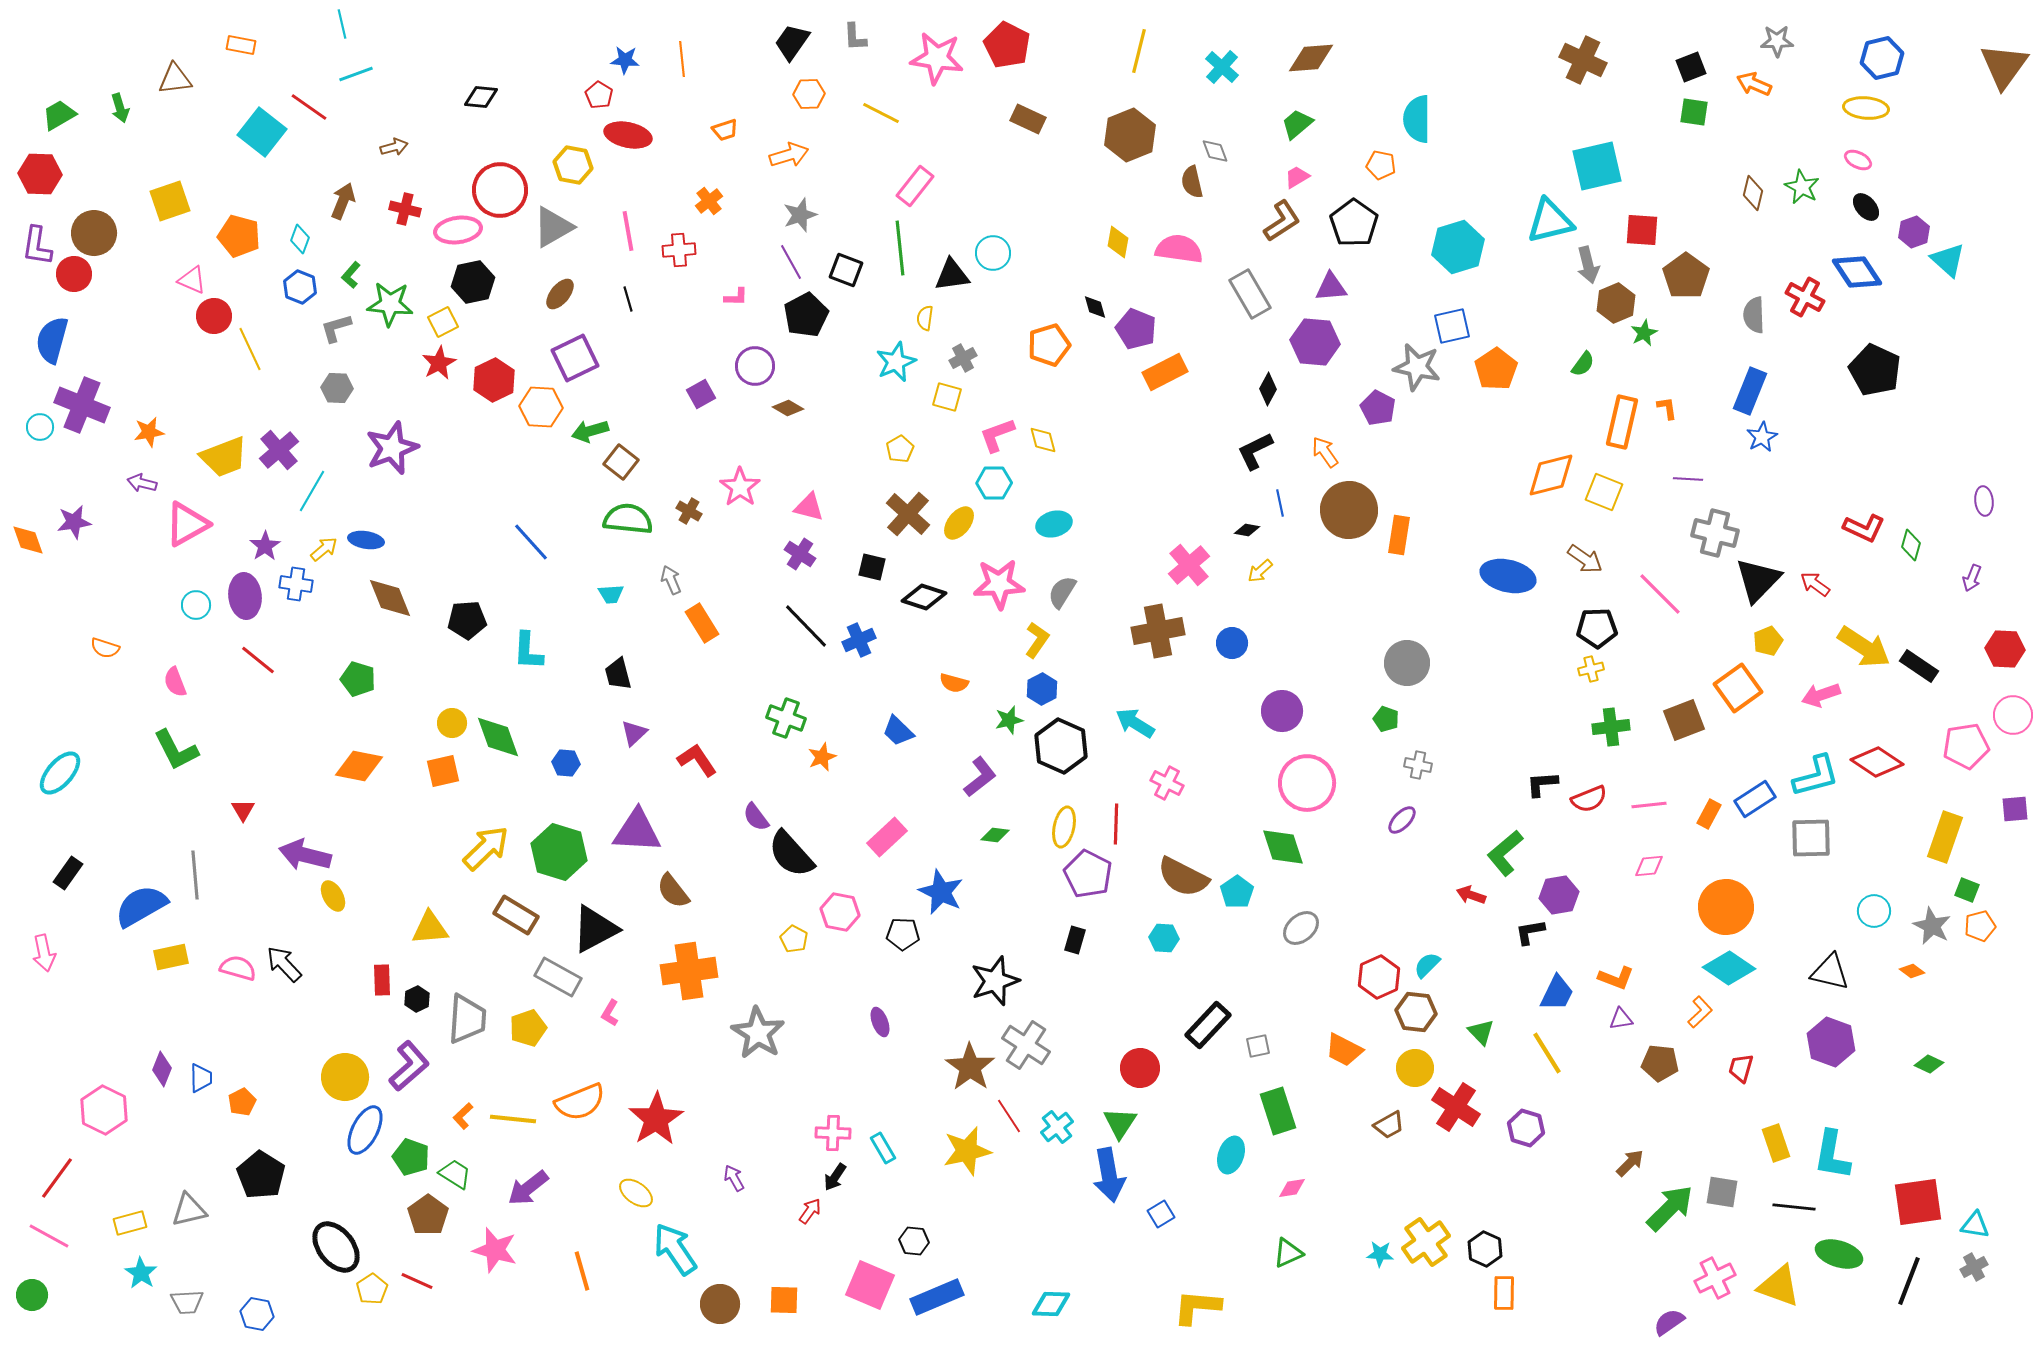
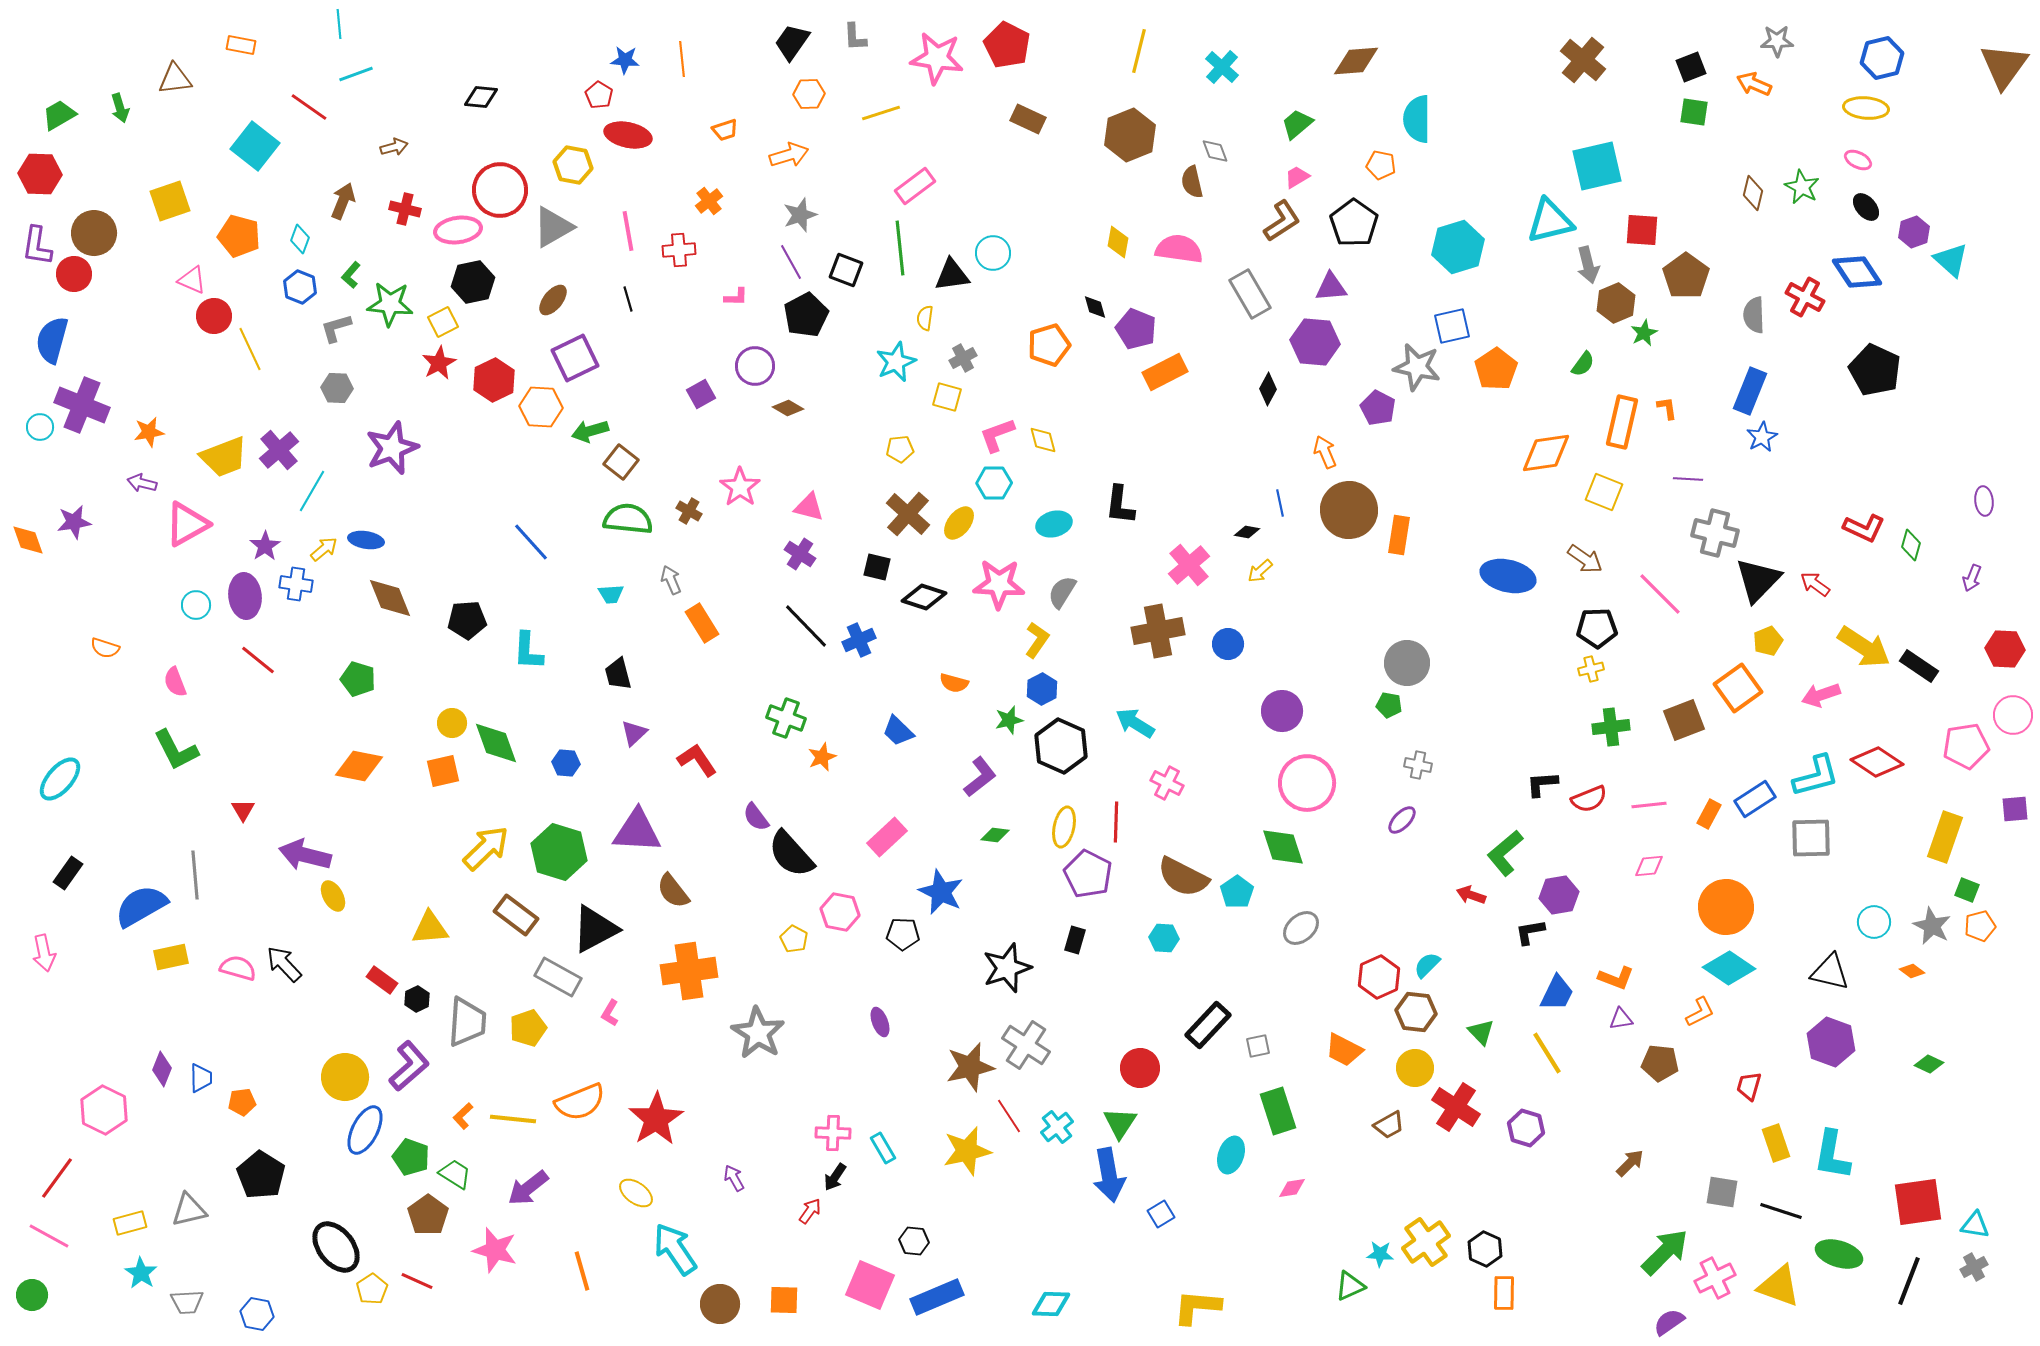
cyan line at (342, 24): moved 3 px left; rotated 8 degrees clockwise
brown diamond at (1311, 58): moved 45 px right, 3 px down
brown cross at (1583, 60): rotated 15 degrees clockwise
yellow line at (881, 113): rotated 45 degrees counterclockwise
cyan square at (262, 132): moved 7 px left, 14 px down
pink rectangle at (915, 186): rotated 15 degrees clockwise
cyan triangle at (1948, 260): moved 3 px right
brown ellipse at (560, 294): moved 7 px left, 6 px down
yellow pentagon at (900, 449): rotated 24 degrees clockwise
black L-shape at (1255, 451): moved 135 px left, 54 px down; rotated 57 degrees counterclockwise
orange arrow at (1325, 452): rotated 12 degrees clockwise
orange diamond at (1551, 475): moved 5 px left, 22 px up; rotated 6 degrees clockwise
black diamond at (1247, 530): moved 2 px down
black square at (872, 567): moved 5 px right
pink star at (999, 584): rotated 6 degrees clockwise
blue circle at (1232, 643): moved 4 px left, 1 px down
green pentagon at (1386, 719): moved 3 px right, 14 px up; rotated 10 degrees counterclockwise
green diamond at (498, 737): moved 2 px left, 6 px down
cyan ellipse at (60, 773): moved 6 px down
red line at (1116, 824): moved 2 px up
cyan circle at (1874, 911): moved 11 px down
brown rectangle at (516, 915): rotated 6 degrees clockwise
red rectangle at (382, 980): rotated 52 degrees counterclockwise
black star at (995, 981): moved 12 px right, 13 px up
orange L-shape at (1700, 1012): rotated 16 degrees clockwise
gray trapezoid at (467, 1019): moved 3 px down
brown star at (970, 1067): rotated 24 degrees clockwise
red trapezoid at (1741, 1068): moved 8 px right, 18 px down
orange pentagon at (242, 1102): rotated 20 degrees clockwise
black line at (1794, 1207): moved 13 px left, 4 px down; rotated 12 degrees clockwise
green arrow at (1670, 1208): moved 5 px left, 44 px down
green triangle at (1288, 1253): moved 62 px right, 33 px down
